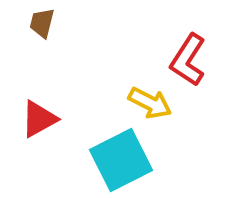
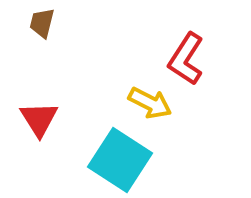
red L-shape: moved 2 px left, 1 px up
red triangle: rotated 33 degrees counterclockwise
cyan square: moved 1 px left; rotated 30 degrees counterclockwise
